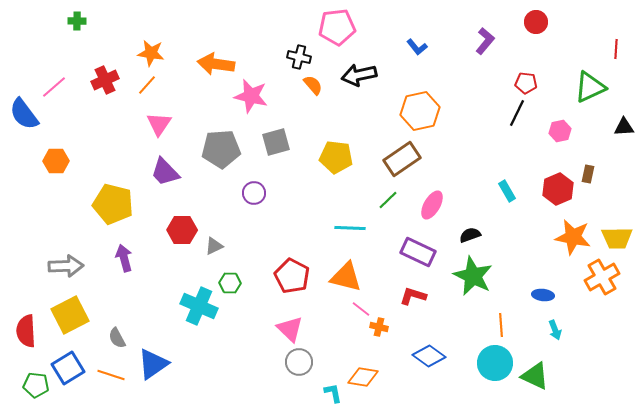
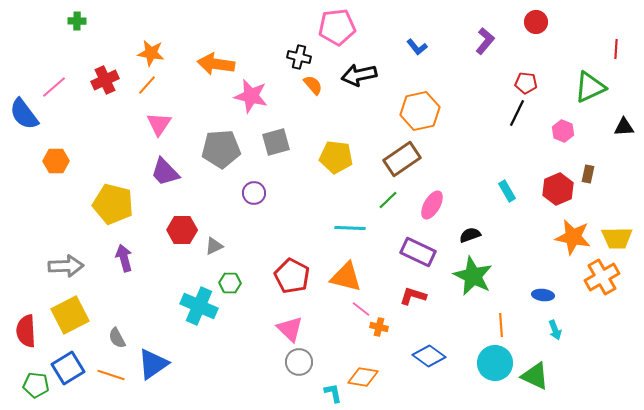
pink hexagon at (560, 131): moved 3 px right; rotated 25 degrees counterclockwise
